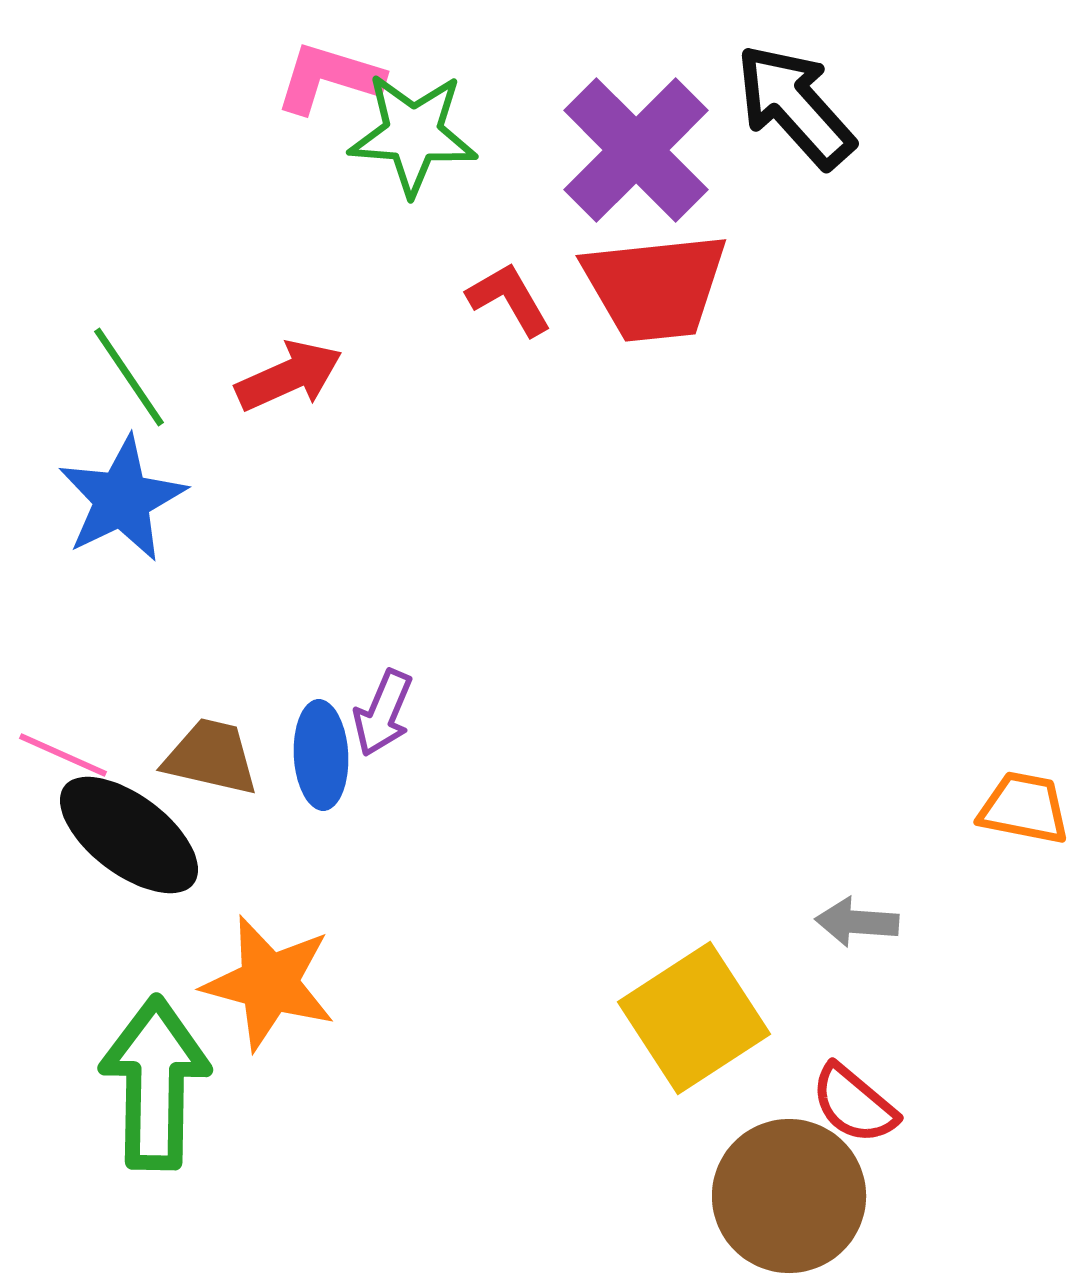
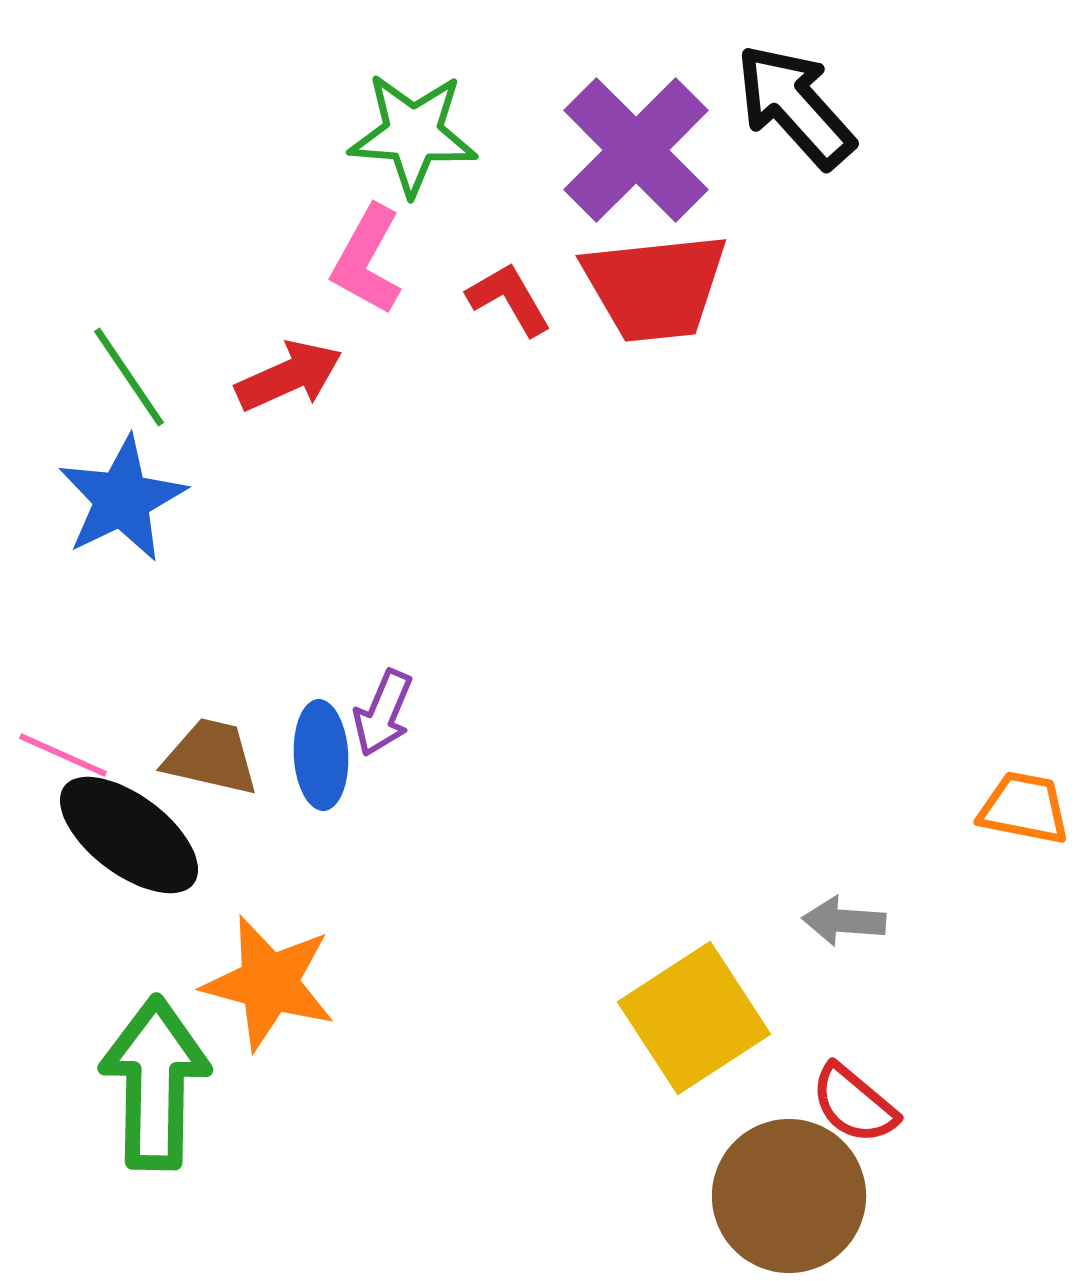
pink L-shape: moved 38 px right, 182 px down; rotated 78 degrees counterclockwise
gray arrow: moved 13 px left, 1 px up
